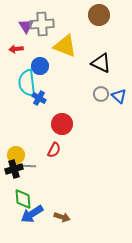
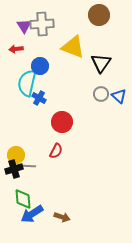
purple triangle: moved 2 px left
yellow triangle: moved 8 px right, 1 px down
black triangle: rotated 40 degrees clockwise
cyan semicircle: rotated 20 degrees clockwise
red circle: moved 2 px up
red semicircle: moved 2 px right, 1 px down
